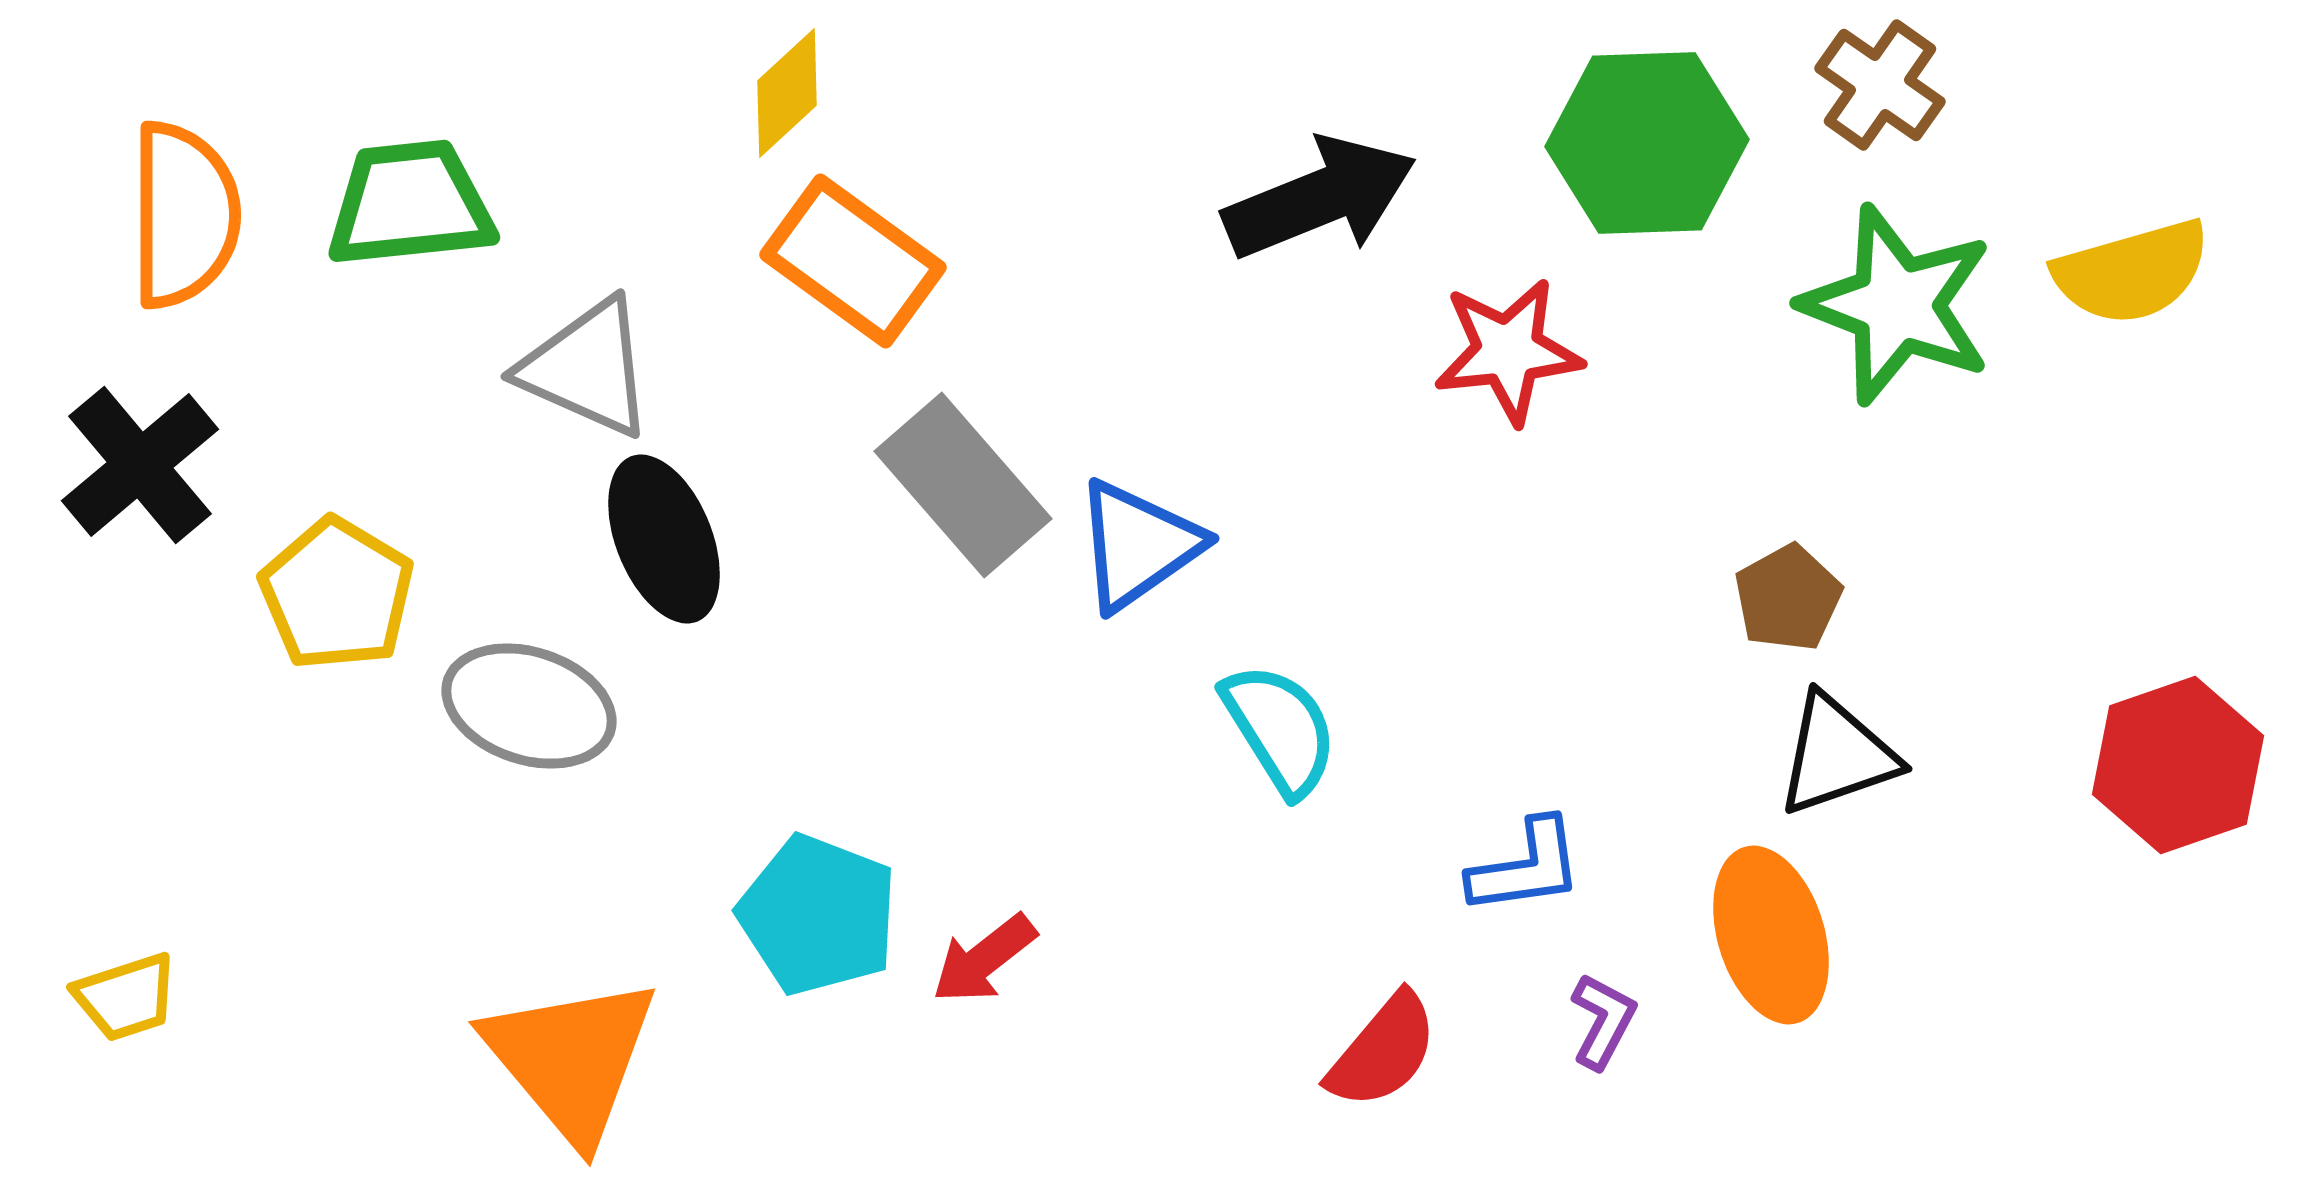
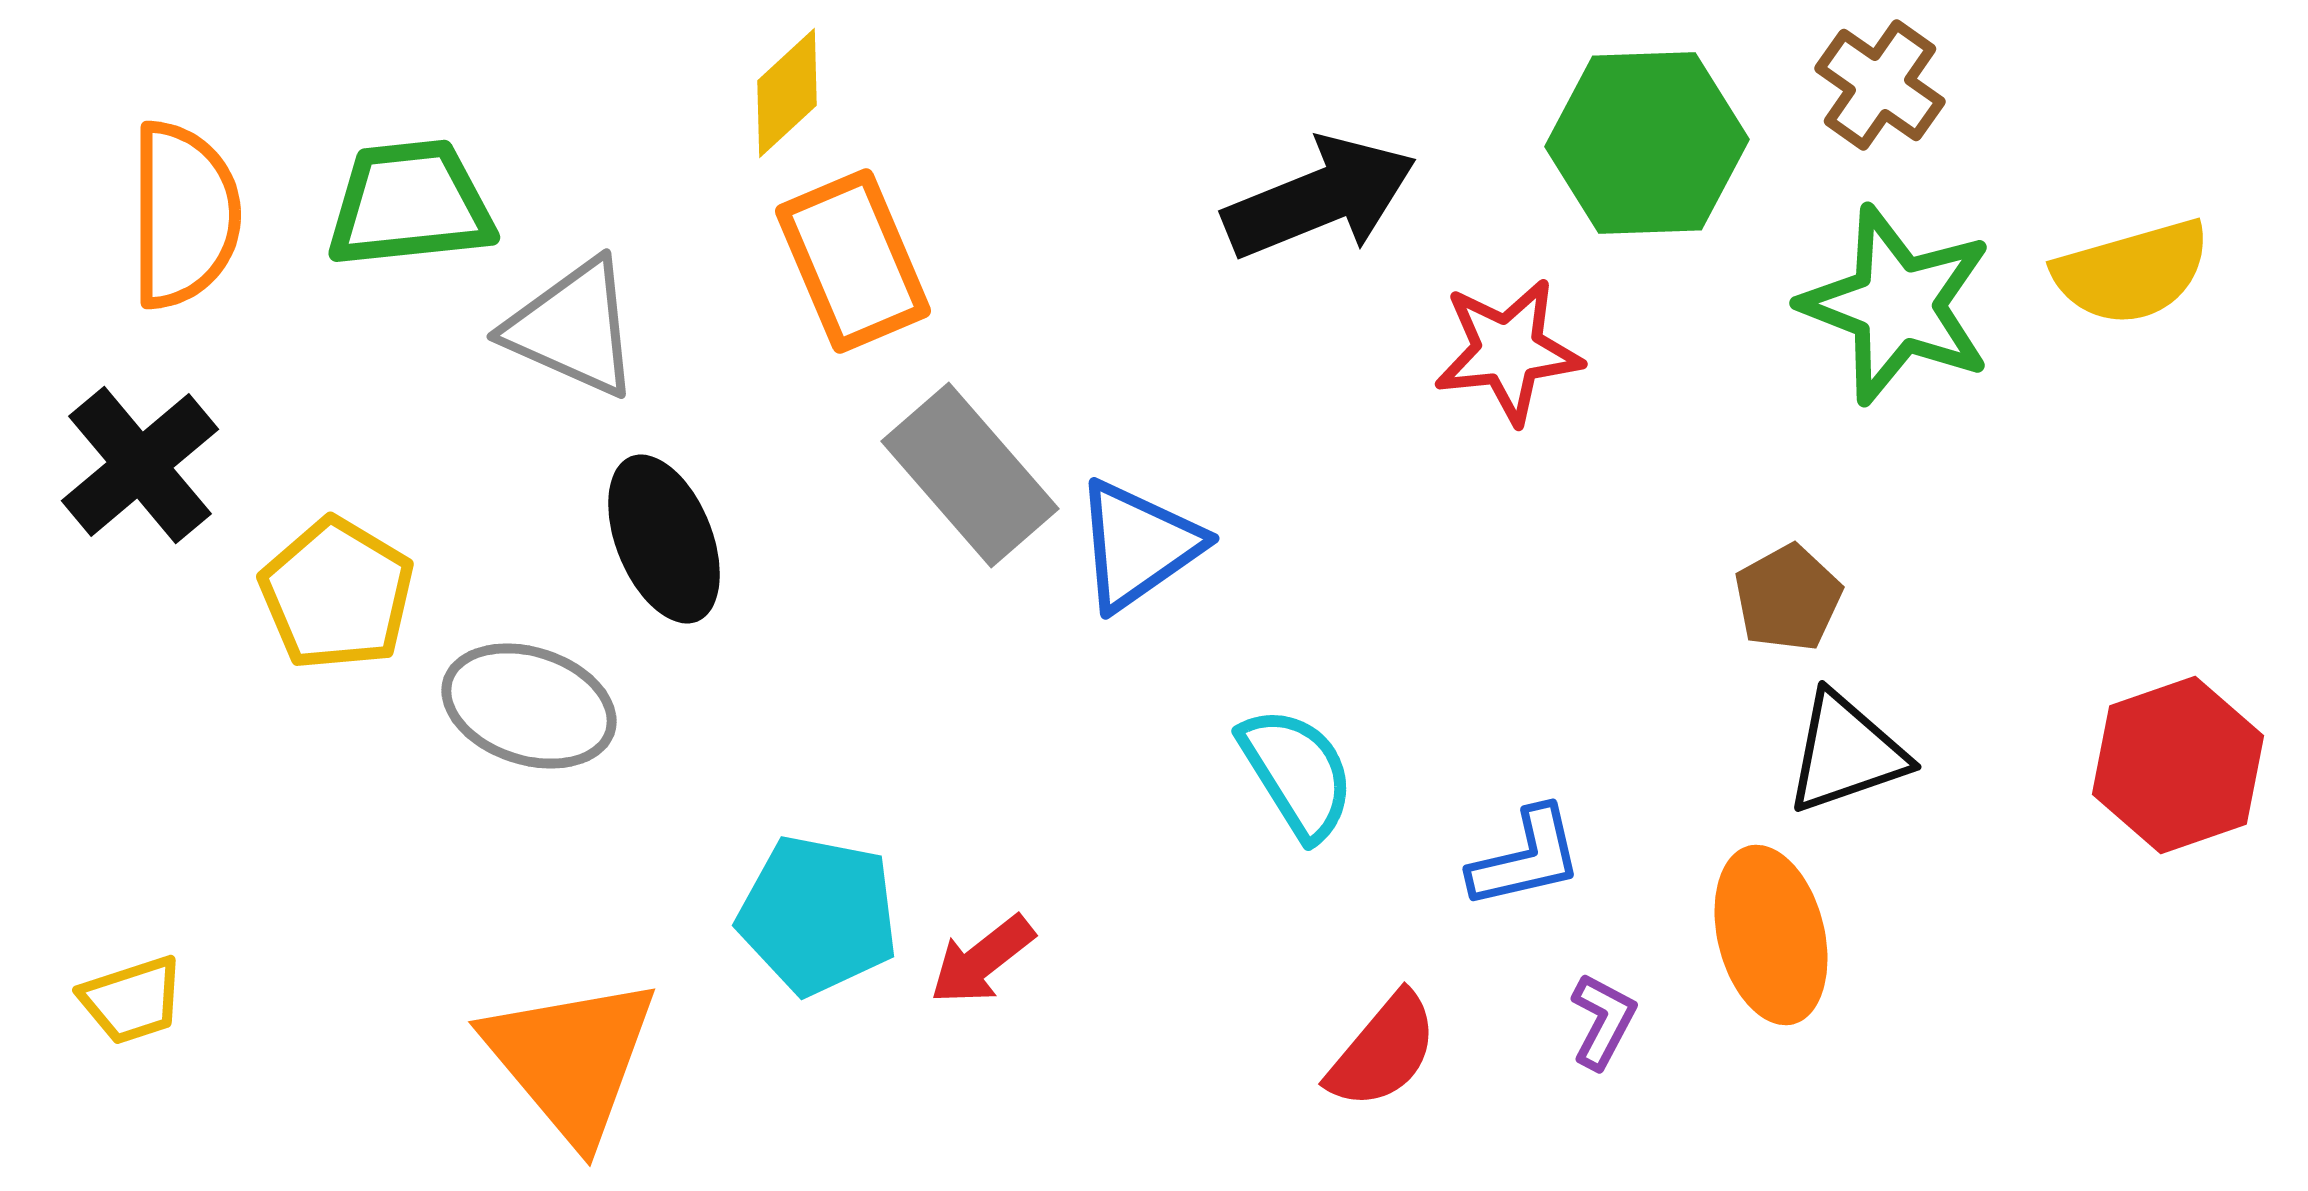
orange rectangle: rotated 31 degrees clockwise
gray triangle: moved 14 px left, 40 px up
gray rectangle: moved 7 px right, 10 px up
cyan semicircle: moved 17 px right, 44 px down
black triangle: moved 9 px right, 2 px up
blue L-shape: moved 9 px up; rotated 5 degrees counterclockwise
cyan pentagon: rotated 10 degrees counterclockwise
orange ellipse: rotated 3 degrees clockwise
red arrow: moved 2 px left, 1 px down
yellow trapezoid: moved 6 px right, 3 px down
